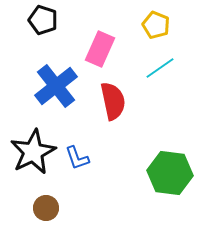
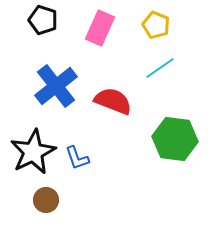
pink rectangle: moved 21 px up
red semicircle: rotated 57 degrees counterclockwise
green hexagon: moved 5 px right, 34 px up
brown circle: moved 8 px up
